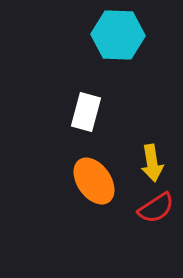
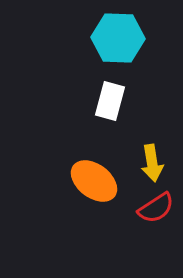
cyan hexagon: moved 3 px down
white rectangle: moved 24 px right, 11 px up
orange ellipse: rotated 18 degrees counterclockwise
